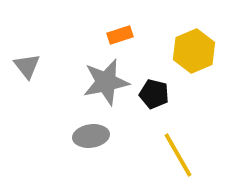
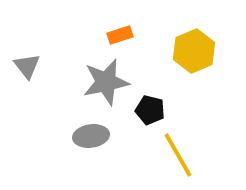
black pentagon: moved 4 px left, 16 px down
